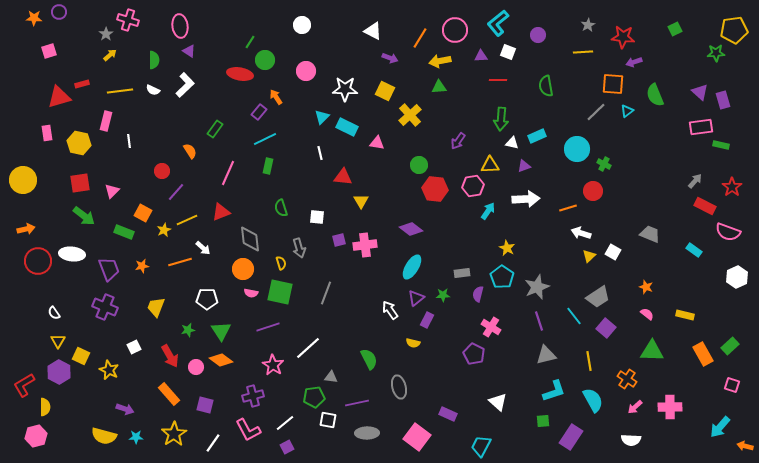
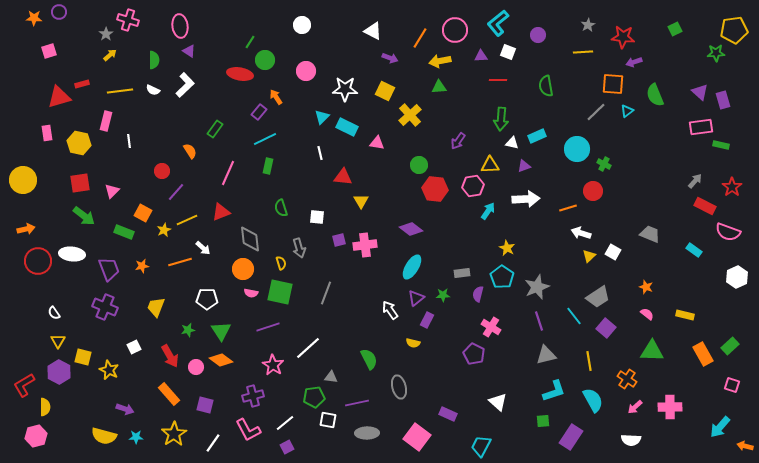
yellow square at (81, 356): moved 2 px right, 1 px down; rotated 12 degrees counterclockwise
